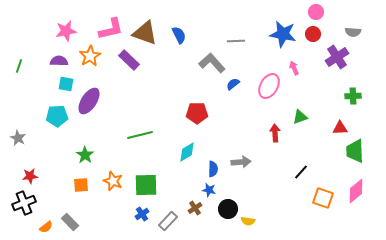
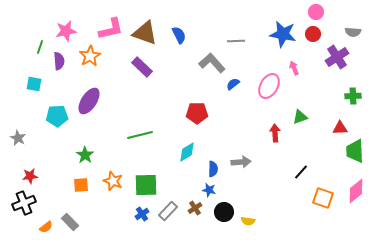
purple rectangle at (129, 60): moved 13 px right, 7 px down
purple semicircle at (59, 61): rotated 84 degrees clockwise
green line at (19, 66): moved 21 px right, 19 px up
cyan square at (66, 84): moved 32 px left
black circle at (228, 209): moved 4 px left, 3 px down
gray rectangle at (168, 221): moved 10 px up
